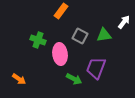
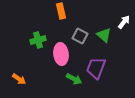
orange rectangle: rotated 49 degrees counterclockwise
green triangle: rotated 49 degrees clockwise
green cross: rotated 35 degrees counterclockwise
pink ellipse: moved 1 px right
